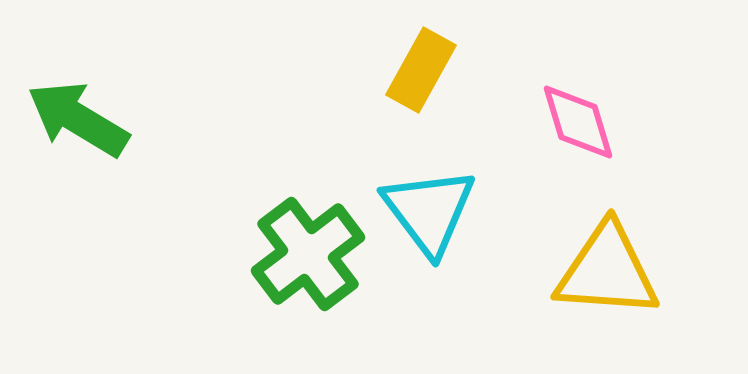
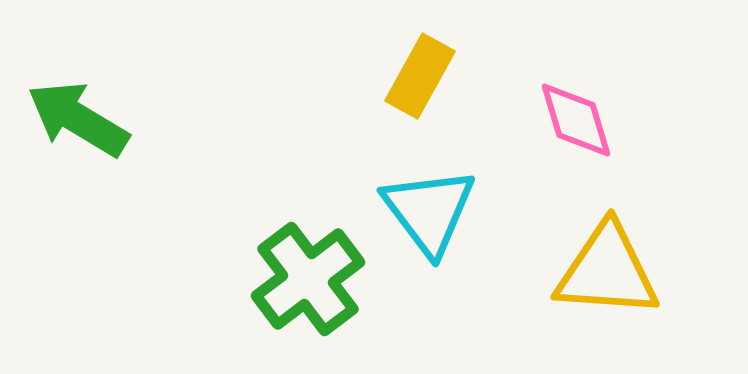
yellow rectangle: moved 1 px left, 6 px down
pink diamond: moved 2 px left, 2 px up
green cross: moved 25 px down
